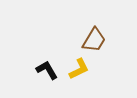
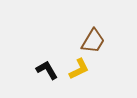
brown trapezoid: moved 1 px left, 1 px down
